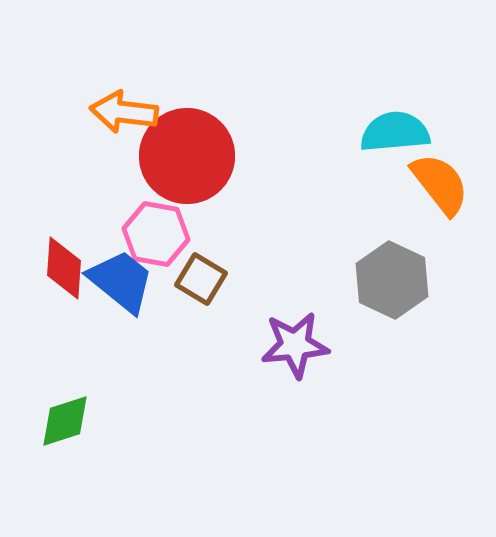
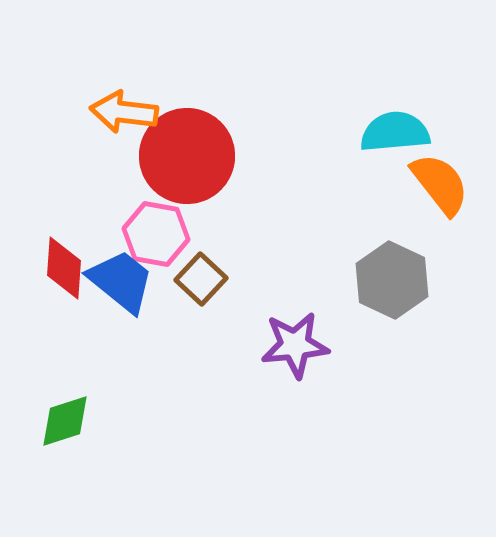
brown square: rotated 12 degrees clockwise
